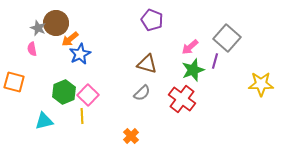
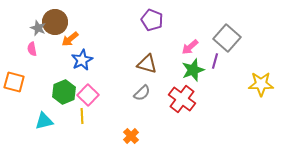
brown circle: moved 1 px left, 1 px up
blue star: moved 2 px right, 6 px down
